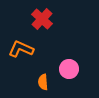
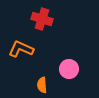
red cross: rotated 25 degrees counterclockwise
orange semicircle: moved 1 px left, 3 px down
